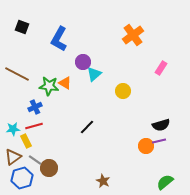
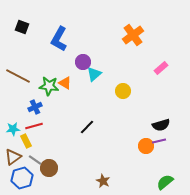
pink rectangle: rotated 16 degrees clockwise
brown line: moved 1 px right, 2 px down
